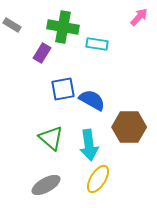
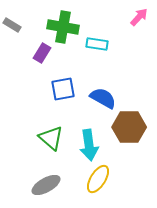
blue semicircle: moved 11 px right, 2 px up
